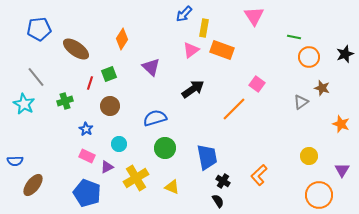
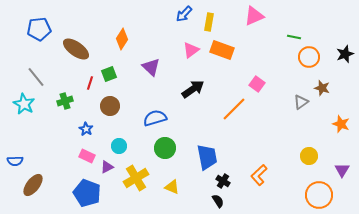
pink triangle at (254, 16): rotated 40 degrees clockwise
yellow rectangle at (204, 28): moved 5 px right, 6 px up
cyan circle at (119, 144): moved 2 px down
